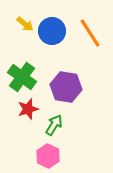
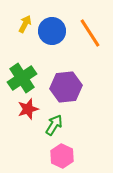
yellow arrow: rotated 102 degrees counterclockwise
green cross: moved 1 px down; rotated 20 degrees clockwise
purple hexagon: rotated 16 degrees counterclockwise
pink hexagon: moved 14 px right
